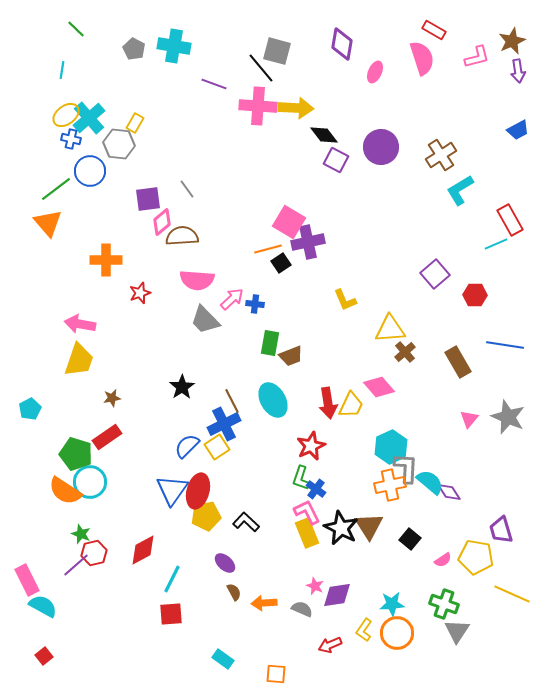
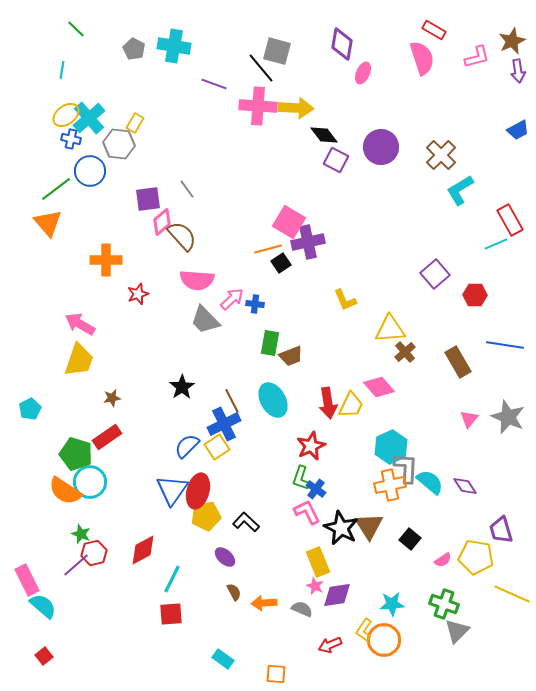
pink ellipse at (375, 72): moved 12 px left, 1 px down
brown cross at (441, 155): rotated 12 degrees counterclockwise
brown semicircle at (182, 236): rotated 52 degrees clockwise
red star at (140, 293): moved 2 px left, 1 px down
pink arrow at (80, 324): rotated 20 degrees clockwise
purple diamond at (449, 492): moved 16 px right, 6 px up
yellow rectangle at (307, 533): moved 11 px right, 29 px down
purple ellipse at (225, 563): moved 6 px up
cyan semicircle at (43, 606): rotated 12 degrees clockwise
gray triangle at (457, 631): rotated 12 degrees clockwise
orange circle at (397, 633): moved 13 px left, 7 px down
